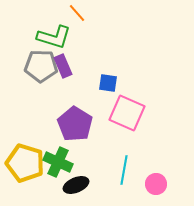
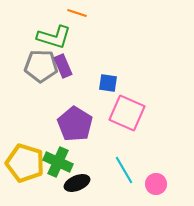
orange line: rotated 30 degrees counterclockwise
cyan line: rotated 40 degrees counterclockwise
black ellipse: moved 1 px right, 2 px up
